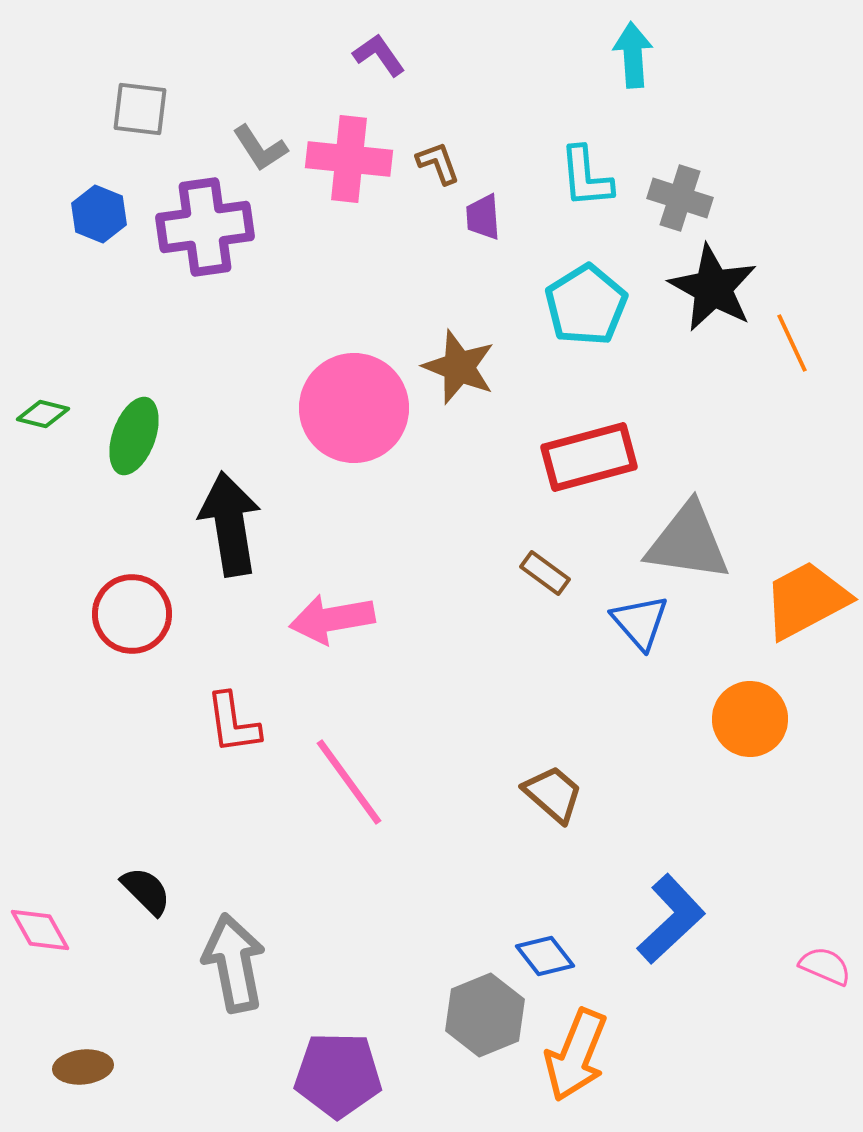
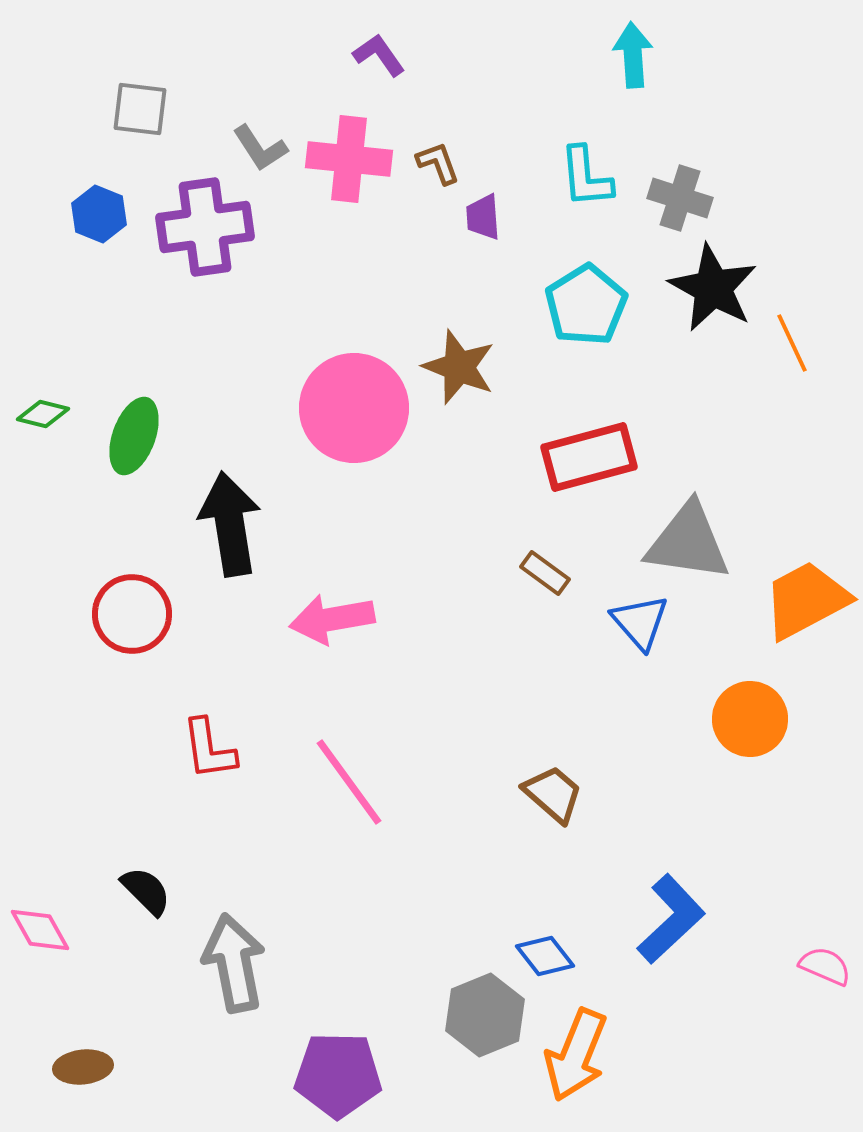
red L-shape: moved 24 px left, 26 px down
